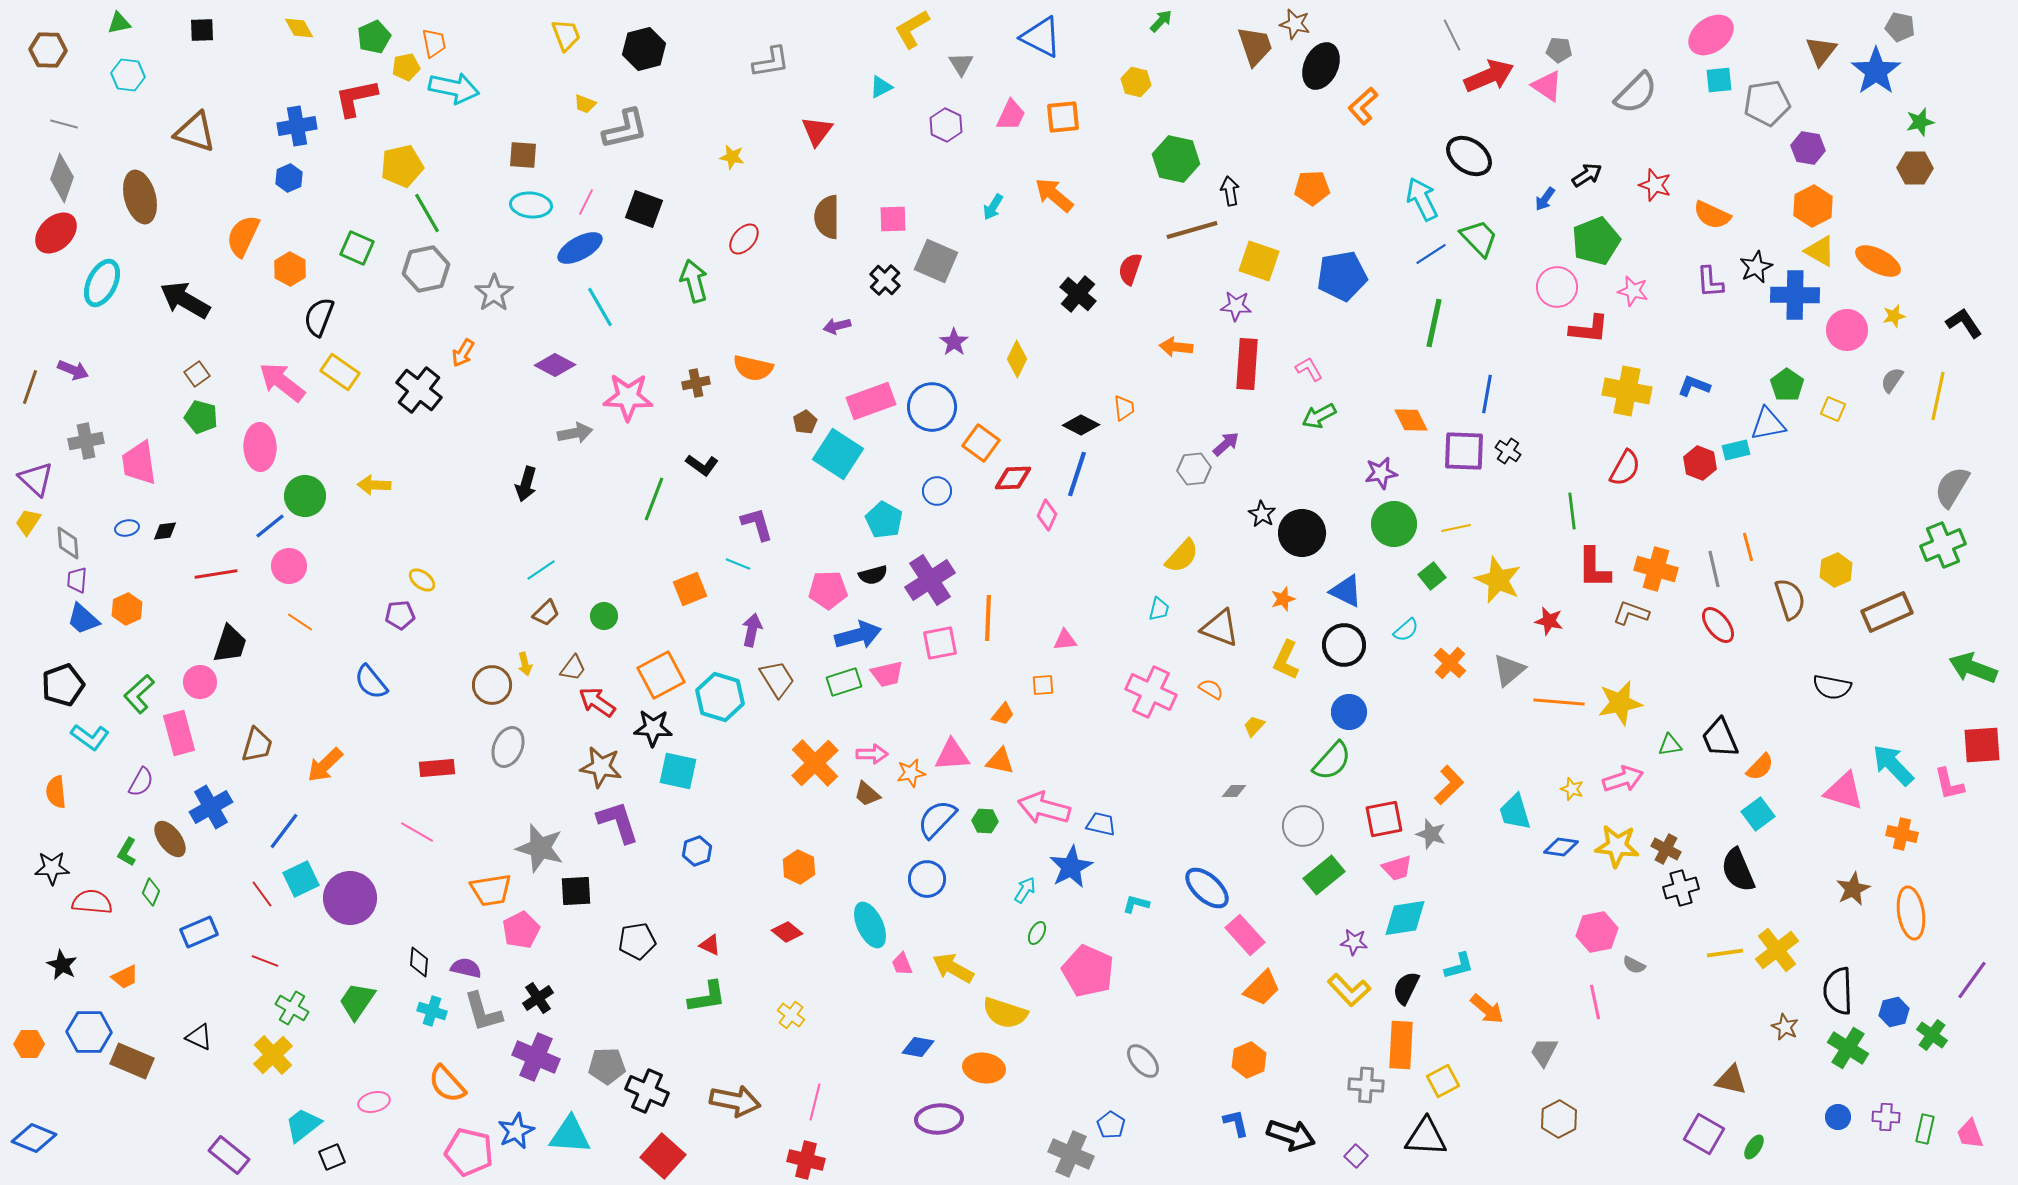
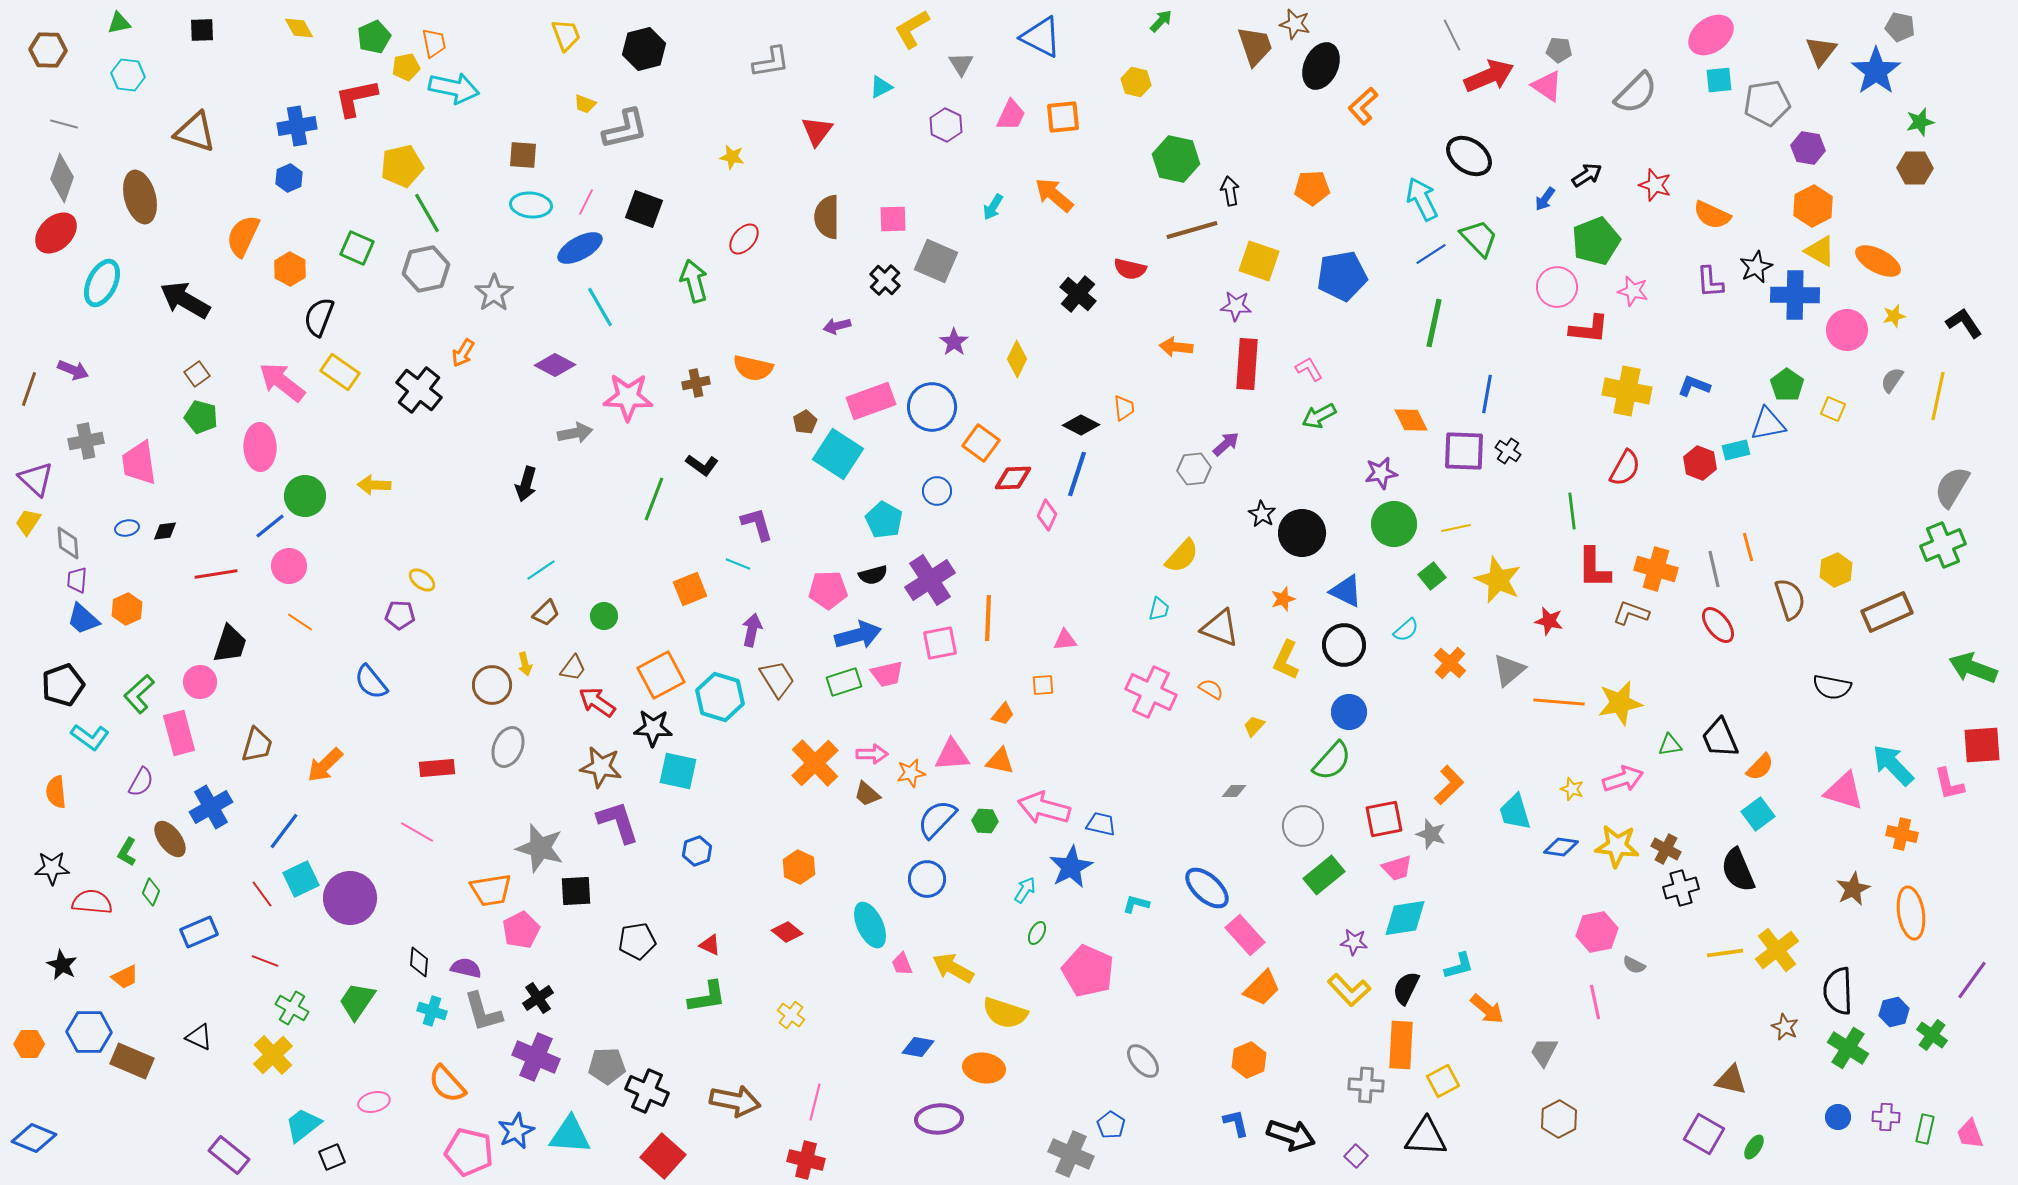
red semicircle at (1130, 269): rotated 96 degrees counterclockwise
brown line at (30, 387): moved 1 px left, 2 px down
purple pentagon at (400, 615): rotated 8 degrees clockwise
